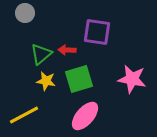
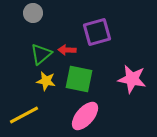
gray circle: moved 8 px right
purple square: rotated 24 degrees counterclockwise
green square: rotated 28 degrees clockwise
